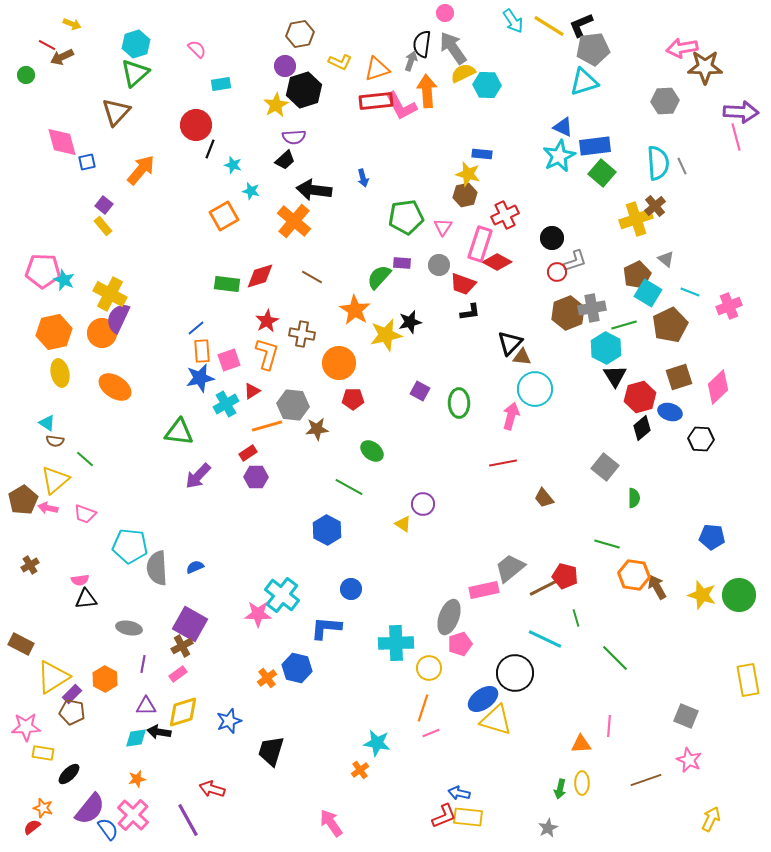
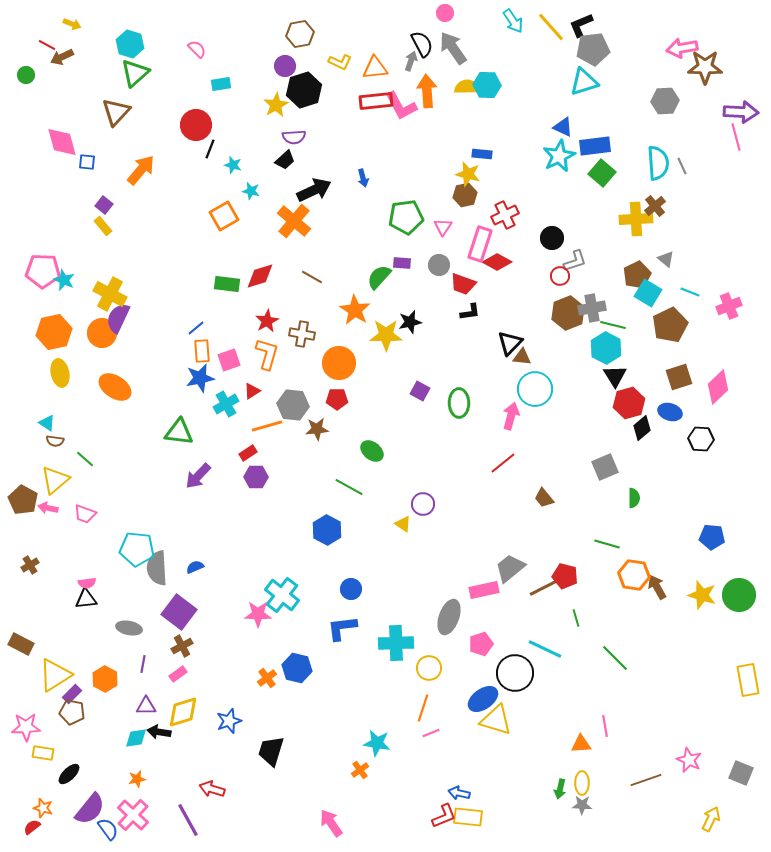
yellow line at (549, 26): moved 2 px right, 1 px down; rotated 16 degrees clockwise
cyan hexagon at (136, 44): moved 6 px left; rotated 24 degrees counterclockwise
black semicircle at (422, 44): rotated 144 degrees clockwise
orange triangle at (377, 69): moved 2 px left, 1 px up; rotated 12 degrees clockwise
yellow semicircle at (463, 73): moved 4 px right, 14 px down; rotated 25 degrees clockwise
blue square at (87, 162): rotated 18 degrees clockwise
black arrow at (314, 190): rotated 148 degrees clockwise
yellow cross at (636, 219): rotated 16 degrees clockwise
red circle at (557, 272): moved 3 px right, 4 px down
green line at (624, 325): moved 11 px left; rotated 30 degrees clockwise
yellow star at (386, 335): rotated 12 degrees clockwise
red hexagon at (640, 397): moved 11 px left, 6 px down
red pentagon at (353, 399): moved 16 px left
red line at (503, 463): rotated 28 degrees counterclockwise
gray square at (605, 467): rotated 28 degrees clockwise
brown pentagon at (23, 500): rotated 12 degrees counterclockwise
cyan pentagon at (130, 546): moved 7 px right, 3 px down
pink semicircle at (80, 580): moved 7 px right, 3 px down
purple square at (190, 624): moved 11 px left, 12 px up; rotated 8 degrees clockwise
blue L-shape at (326, 628): moved 16 px right; rotated 12 degrees counterclockwise
cyan line at (545, 639): moved 10 px down
pink pentagon at (460, 644): moved 21 px right
yellow triangle at (53, 677): moved 2 px right, 2 px up
gray square at (686, 716): moved 55 px right, 57 px down
pink line at (609, 726): moved 4 px left; rotated 15 degrees counterclockwise
gray star at (548, 828): moved 34 px right, 23 px up; rotated 30 degrees clockwise
